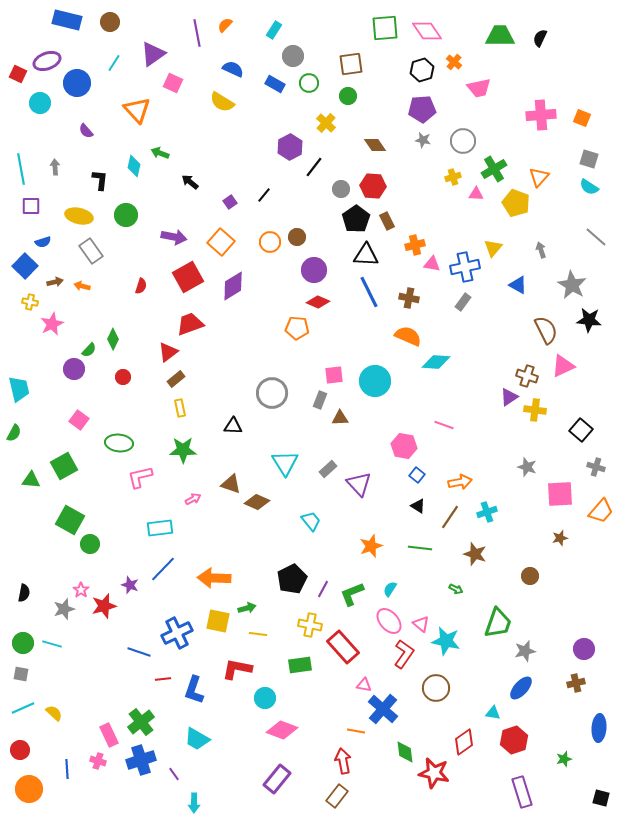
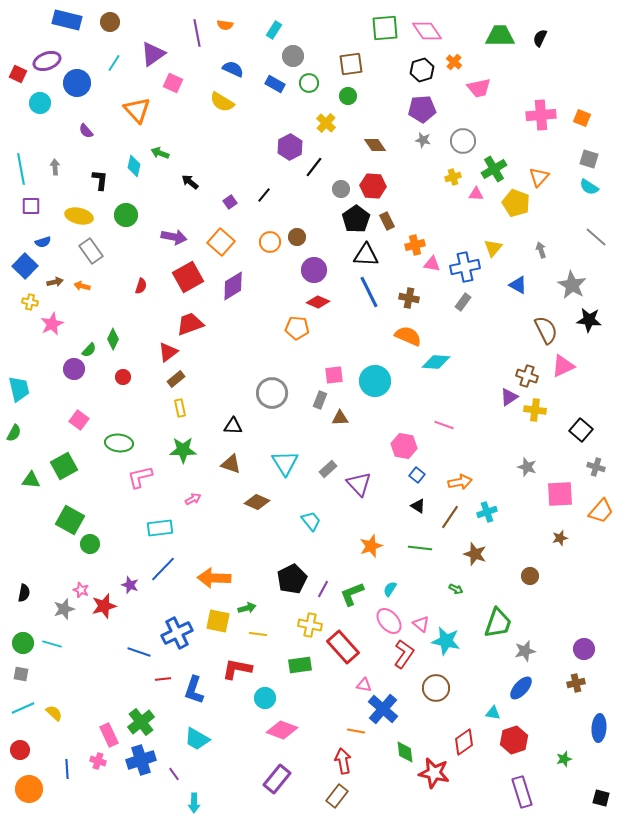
orange semicircle at (225, 25): rotated 126 degrees counterclockwise
brown triangle at (231, 484): moved 20 px up
pink star at (81, 590): rotated 14 degrees counterclockwise
